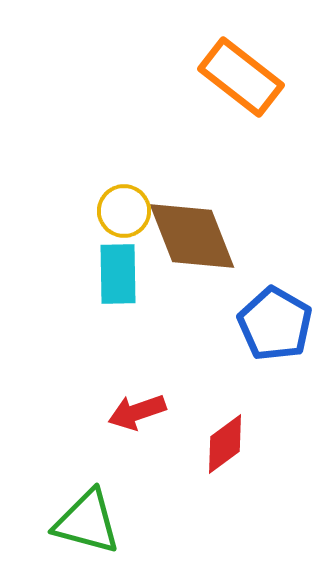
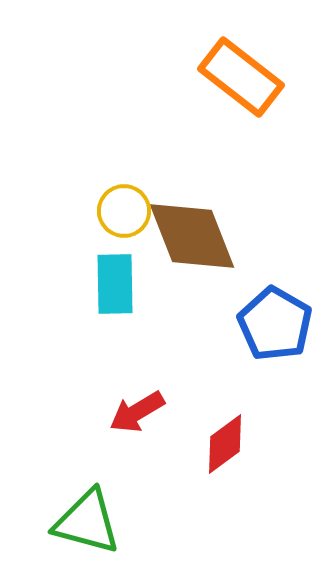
cyan rectangle: moved 3 px left, 10 px down
red arrow: rotated 12 degrees counterclockwise
